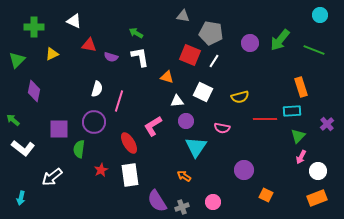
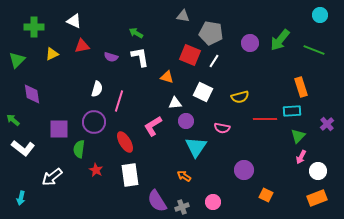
red triangle at (89, 45): moved 7 px left, 1 px down; rotated 21 degrees counterclockwise
purple diamond at (34, 91): moved 2 px left, 3 px down; rotated 20 degrees counterclockwise
white triangle at (177, 101): moved 2 px left, 2 px down
red ellipse at (129, 143): moved 4 px left, 1 px up
red star at (101, 170): moved 5 px left; rotated 16 degrees counterclockwise
